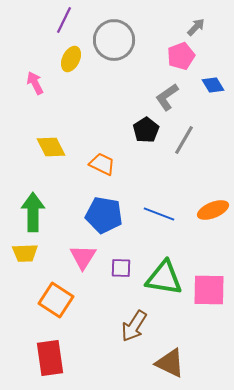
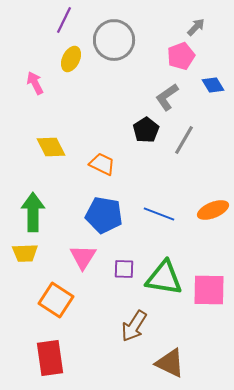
purple square: moved 3 px right, 1 px down
